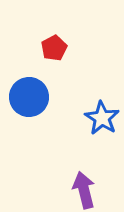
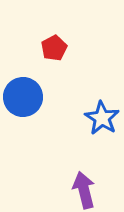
blue circle: moved 6 px left
